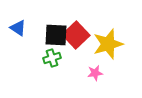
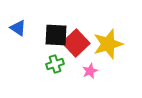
red square: moved 8 px down
green cross: moved 3 px right, 6 px down
pink star: moved 5 px left, 2 px up; rotated 14 degrees counterclockwise
